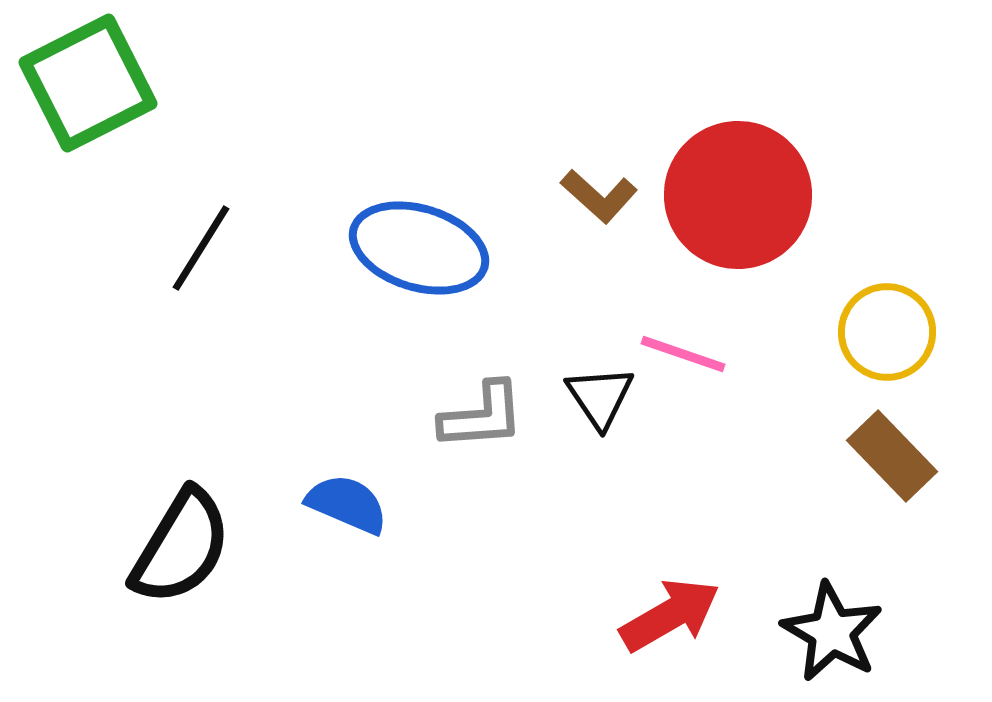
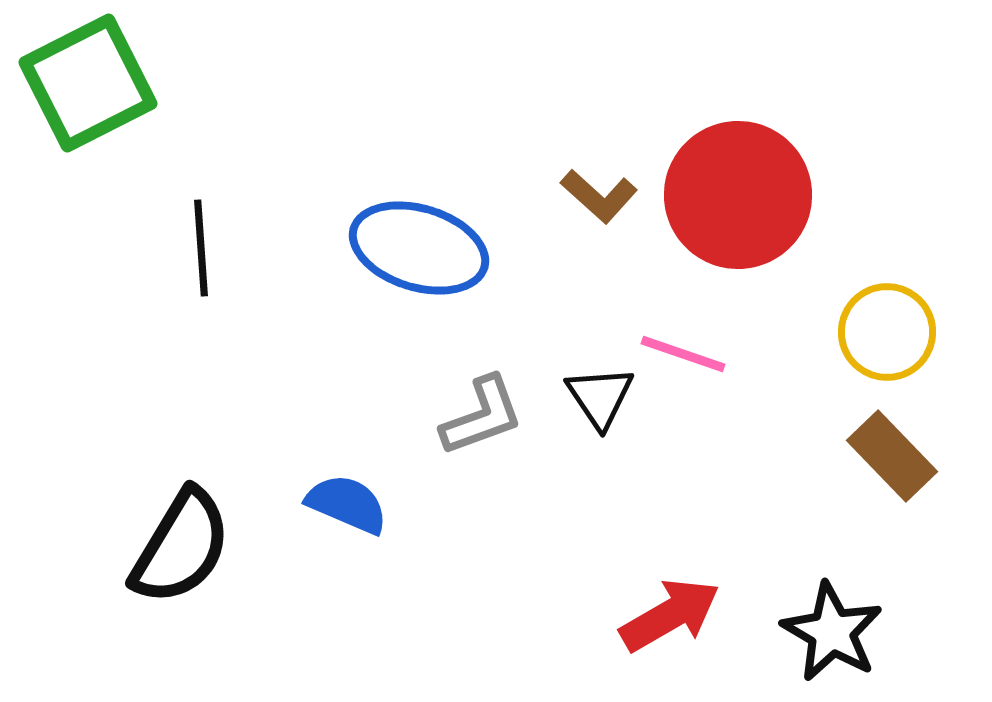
black line: rotated 36 degrees counterclockwise
gray L-shape: rotated 16 degrees counterclockwise
